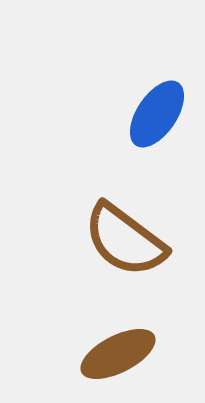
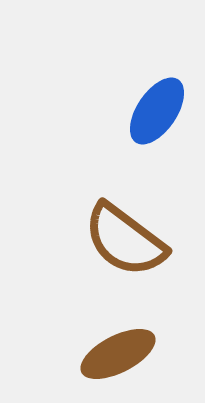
blue ellipse: moved 3 px up
